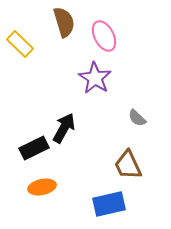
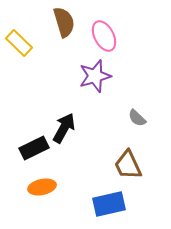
yellow rectangle: moved 1 px left, 1 px up
purple star: moved 2 px up; rotated 24 degrees clockwise
